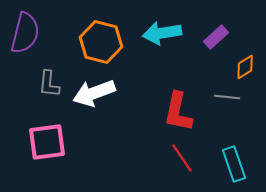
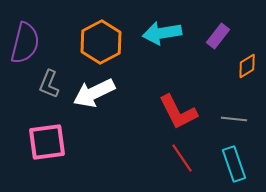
purple semicircle: moved 10 px down
purple rectangle: moved 2 px right, 1 px up; rotated 10 degrees counterclockwise
orange hexagon: rotated 18 degrees clockwise
orange diamond: moved 2 px right, 1 px up
gray L-shape: rotated 16 degrees clockwise
white arrow: rotated 6 degrees counterclockwise
gray line: moved 7 px right, 22 px down
red L-shape: rotated 39 degrees counterclockwise
